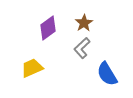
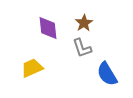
purple diamond: rotated 60 degrees counterclockwise
gray L-shape: rotated 65 degrees counterclockwise
